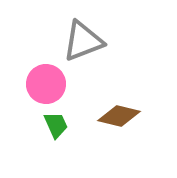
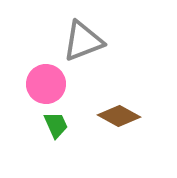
brown diamond: rotated 15 degrees clockwise
